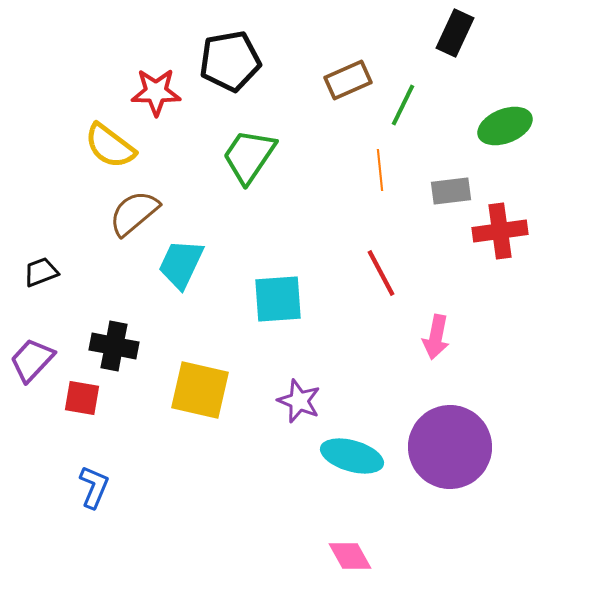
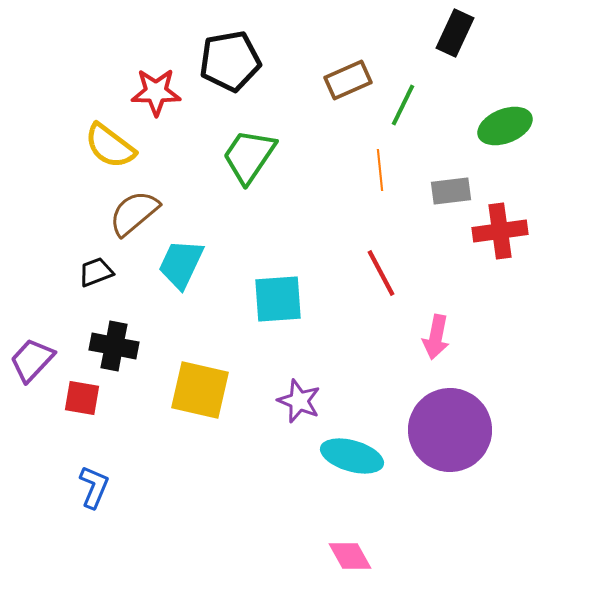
black trapezoid: moved 55 px right
purple circle: moved 17 px up
